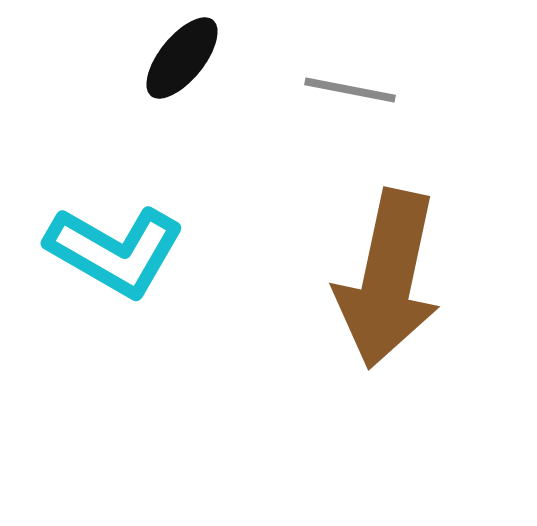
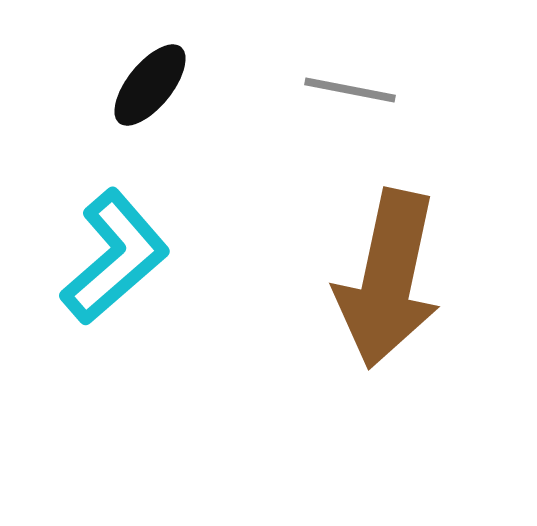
black ellipse: moved 32 px left, 27 px down
cyan L-shape: moved 6 px down; rotated 71 degrees counterclockwise
